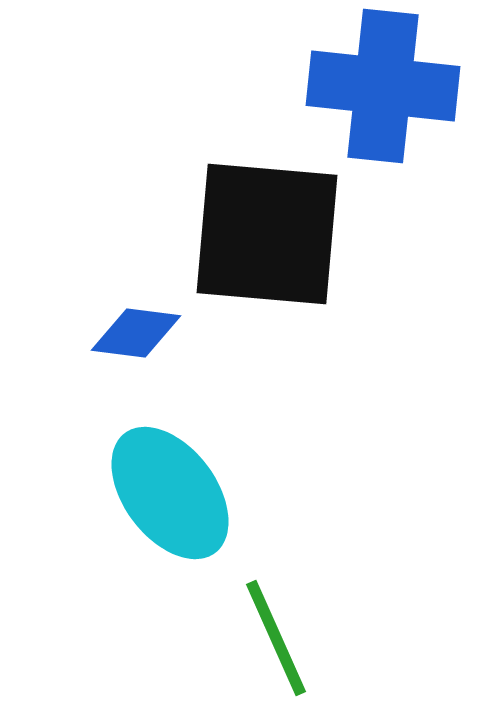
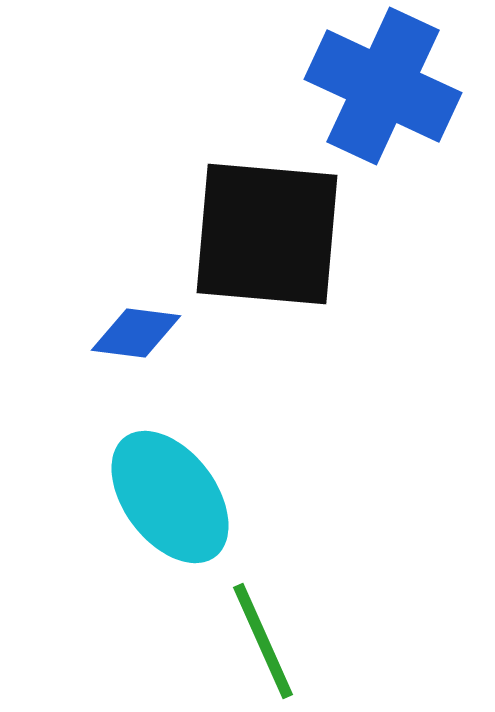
blue cross: rotated 19 degrees clockwise
cyan ellipse: moved 4 px down
green line: moved 13 px left, 3 px down
